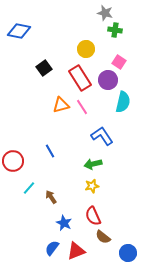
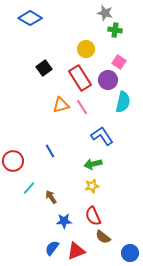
blue diamond: moved 11 px right, 13 px up; rotated 20 degrees clockwise
blue star: moved 2 px up; rotated 28 degrees counterclockwise
blue circle: moved 2 px right
